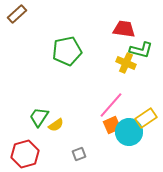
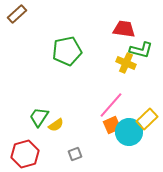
yellow rectangle: moved 1 px right, 1 px down; rotated 10 degrees counterclockwise
gray square: moved 4 px left
